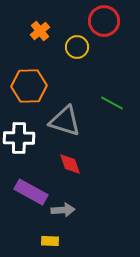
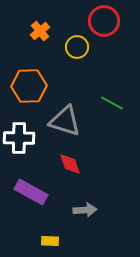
gray arrow: moved 22 px right
